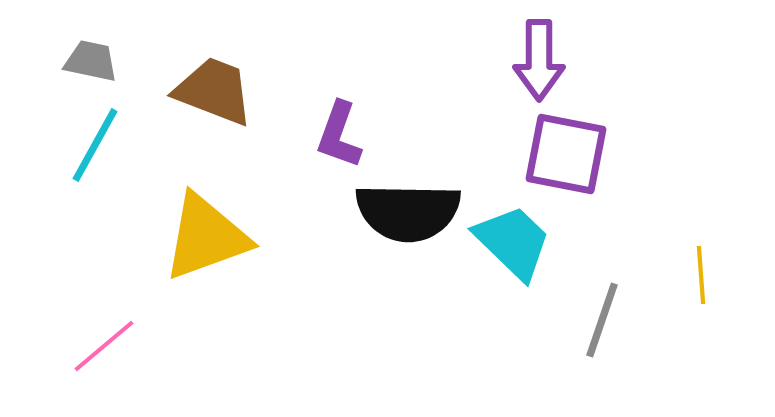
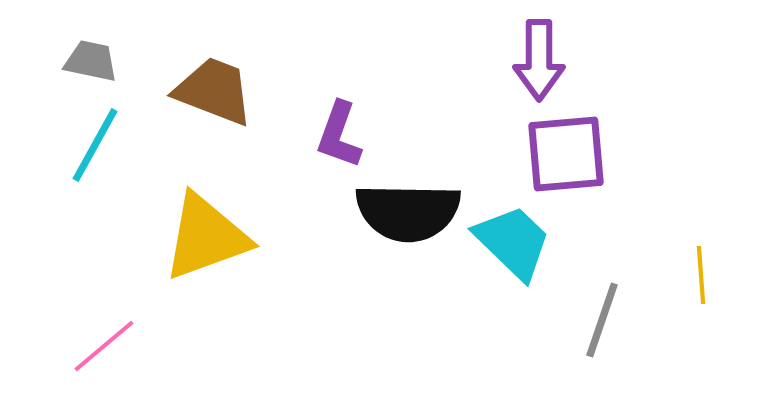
purple square: rotated 16 degrees counterclockwise
